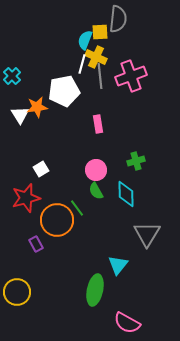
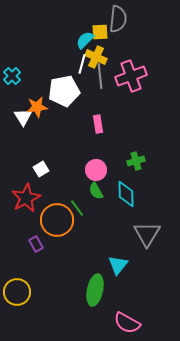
cyan semicircle: rotated 24 degrees clockwise
white triangle: moved 3 px right, 2 px down
red star: rotated 12 degrees counterclockwise
